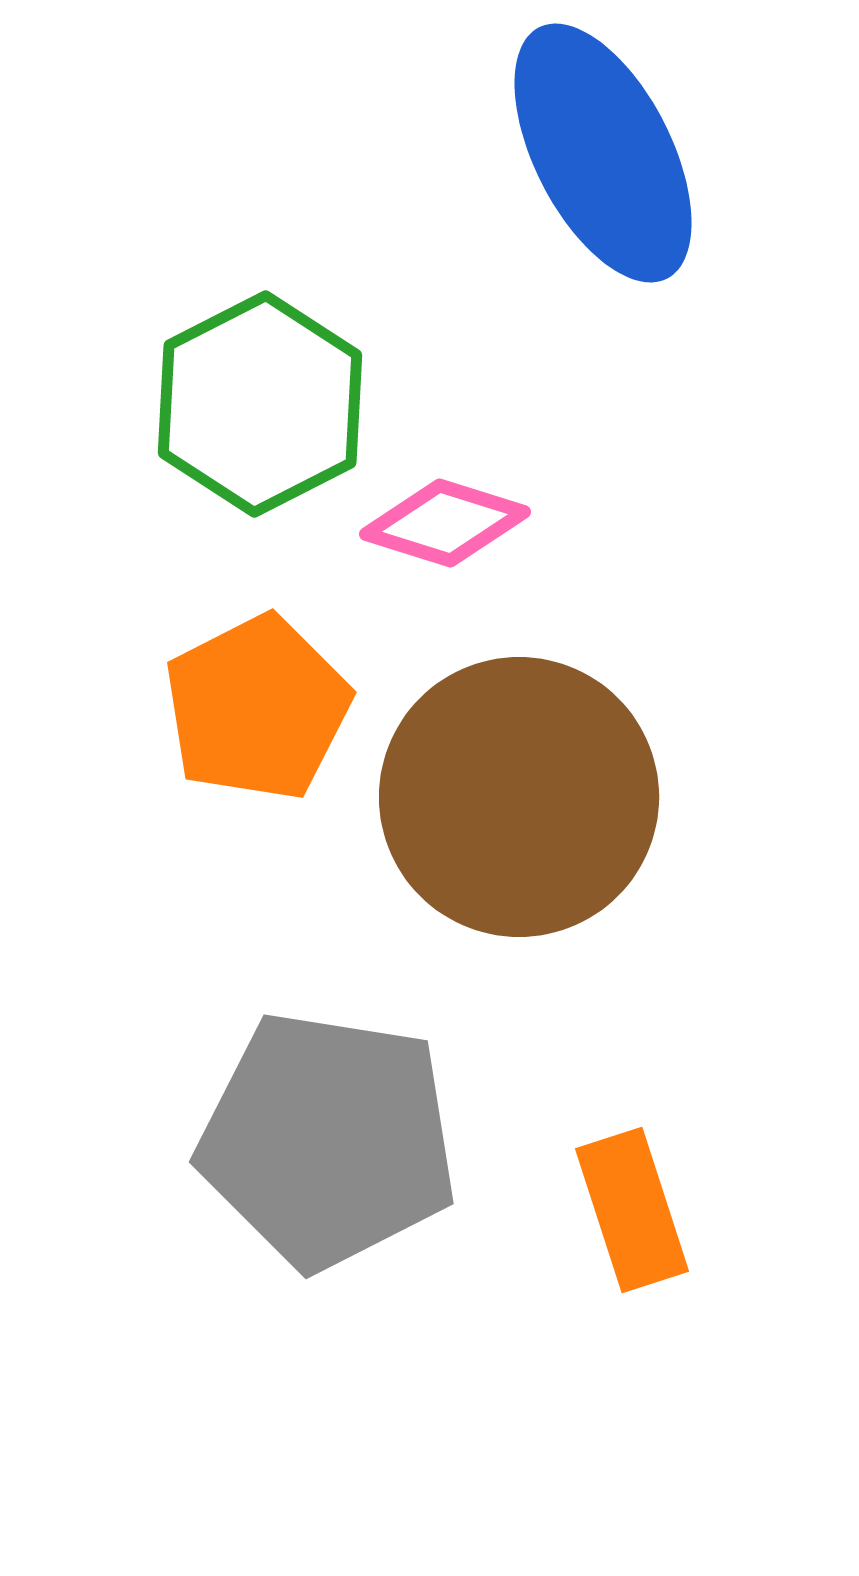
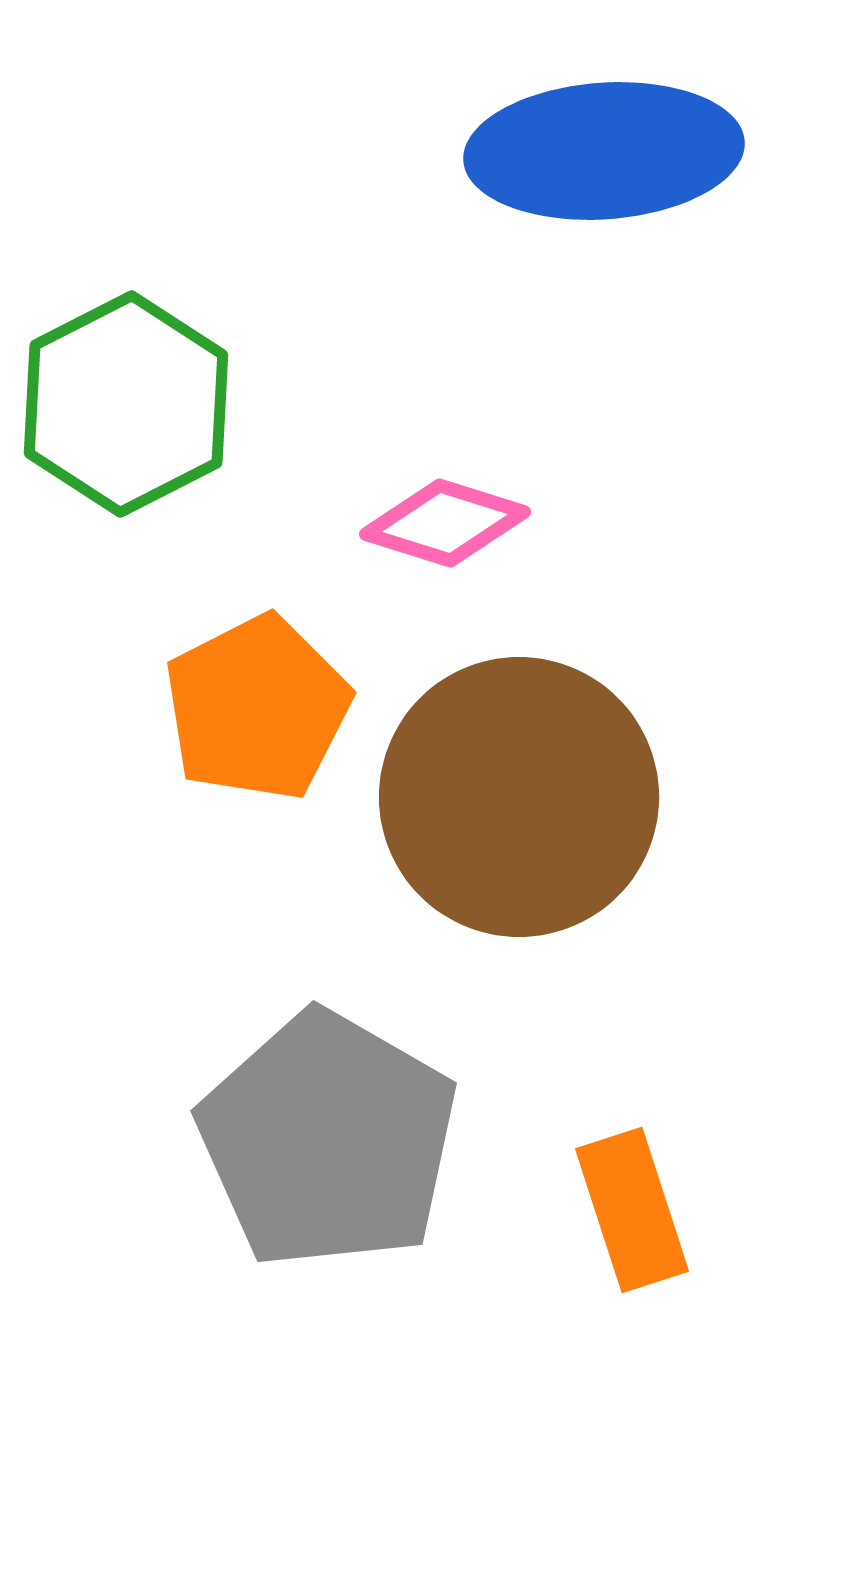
blue ellipse: moved 1 px right, 2 px up; rotated 67 degrees counterclockwise
green hexagon: moved 134 px left
gray pentagon: rotated 21 degrees clockwise
